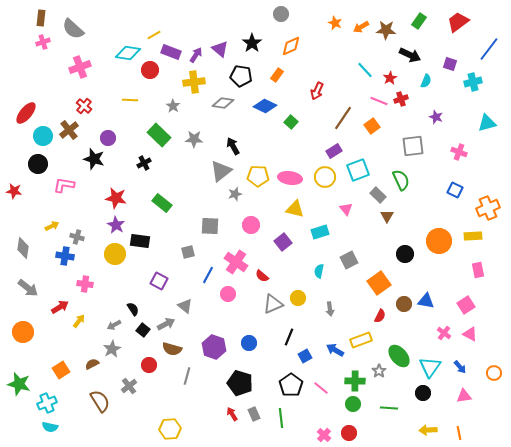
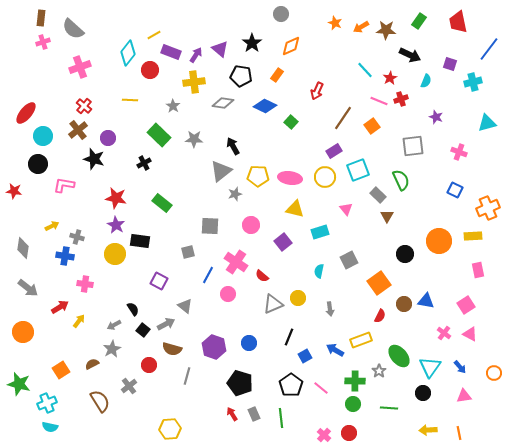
red trapezoid at (458, 22): rotated 65 degrees counterclockwise
cyan diamond at (128, 53): rotated 60 degrees counterclockwise
brown cross at (69, 130): moved 9 px right
